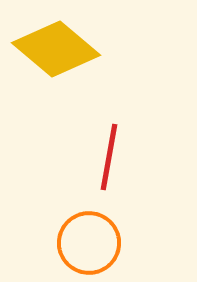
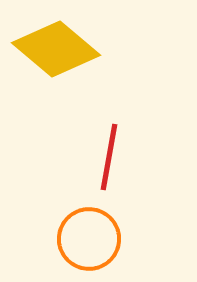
orange circle: moved 4 px up
